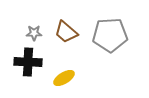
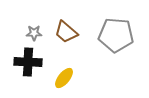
gray pentagon: moved 6 px right; rotated 8 degrees clockwise
yellow ellipse: rotated 20 degrees counterclockwise
